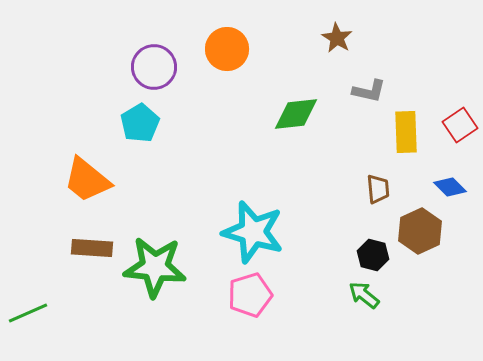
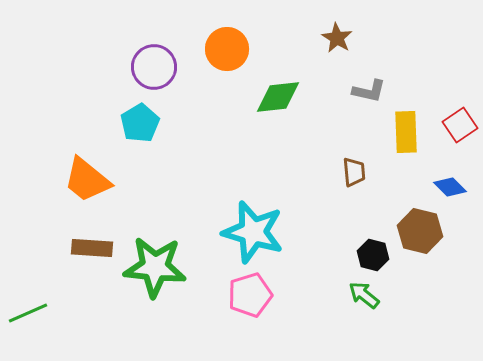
green diamond: moved 18 px left, 17 px up
brown trapezoid: moved 24 px left, 17 px up
brown hexagon: rotated 21 degrees counterclockwise
